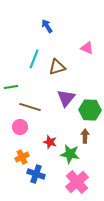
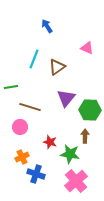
brown triangle: rotated 18 degrees counterclockwise
pink cross: moved 1 px left, 1 px up
